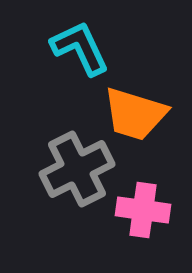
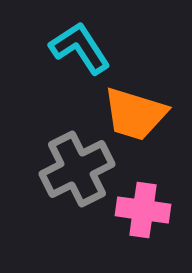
cyan L-shape: rotated 8 degrees counterclockwise
